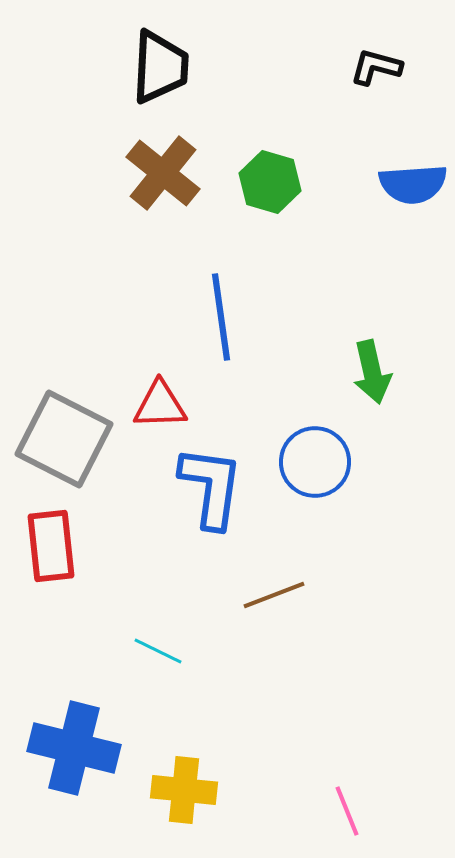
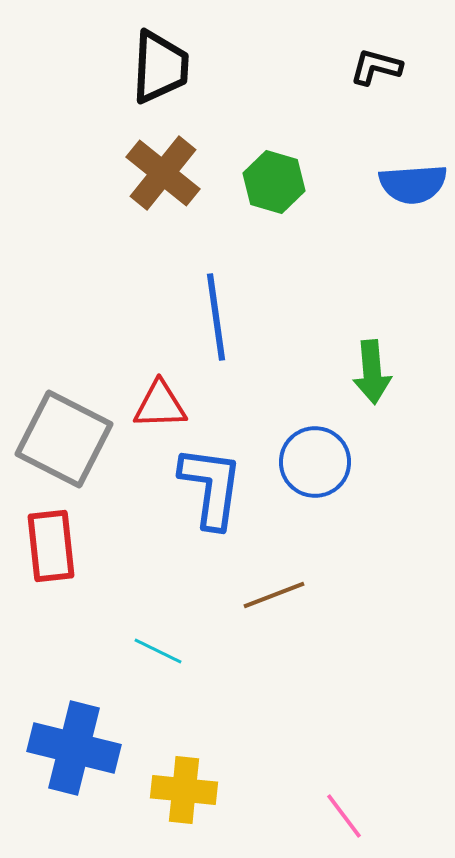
green hexagon: moved 4 px right
blue line: moved 5 px left
green arrow: rotated 8 degrees clockwise
pink line: moved 3 px left, 5 px down; rotated 15 degrees counterclockwise
